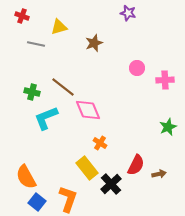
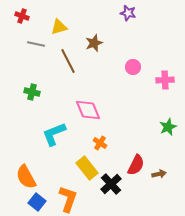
pink circle: moved 4 px left, 1 px up
brown line: moved 5 px right, 26 px up; rotated 25 degrees clockwise
cyan L-shape: moved 8 px right, 16 px down
